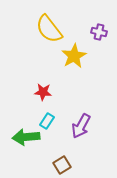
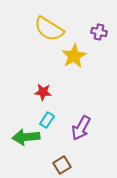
yellow semicircle: rotated 20 degrees counterclockwise
cyan rectangle: moved 1 px up
purple arrow: moved 2 px down
